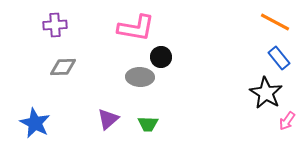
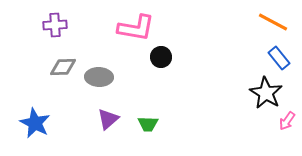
orange line: moved 2 px left
gray ellipse: moved 41 px left
